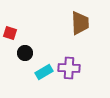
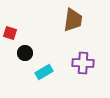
brown trapezoid: moved 7 px left, 3 px up; rotated 10 degrees clockwise
purple cross: moved 14 px right, 5 px up
